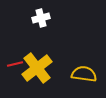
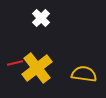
white cross: rotated 30 degrees counterclockwise
red line: moved 1 px up
